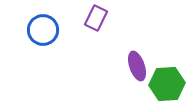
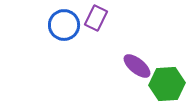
blue circle: moved 21 px right, 5 px up
purple ellipse: rotated 32 degrees counterclockwise
